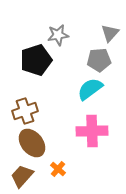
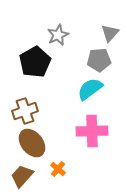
gray star: rotated 15 degrees counterclockwise
black pentagon: moved 1 px left, 2 px down; rotated 12 degrees counterclockwise
